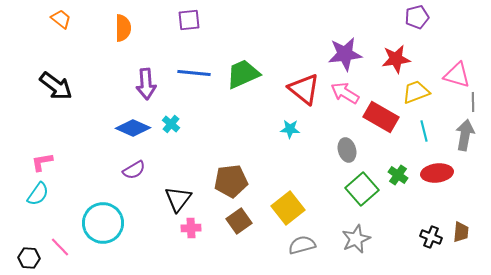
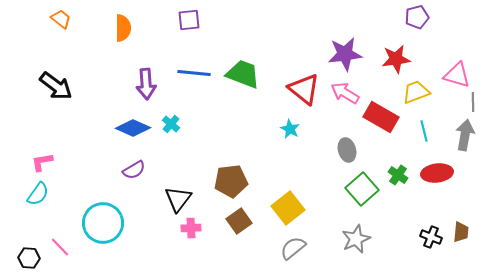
green trapezoid: rotated 45 degrees clockwise
cyan star: rotated 24 degrees clockwise
gray semicircle: moved 9 px left, 3 px down; rotated 24 degrees counterclockwise
